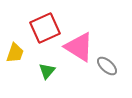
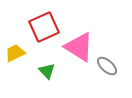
red square: moved 1 px left, 1 px up
yellow trapezoid: rotated 135 degrees counterclockwise
green triangle: rotated 24 degrees counterclockwise
